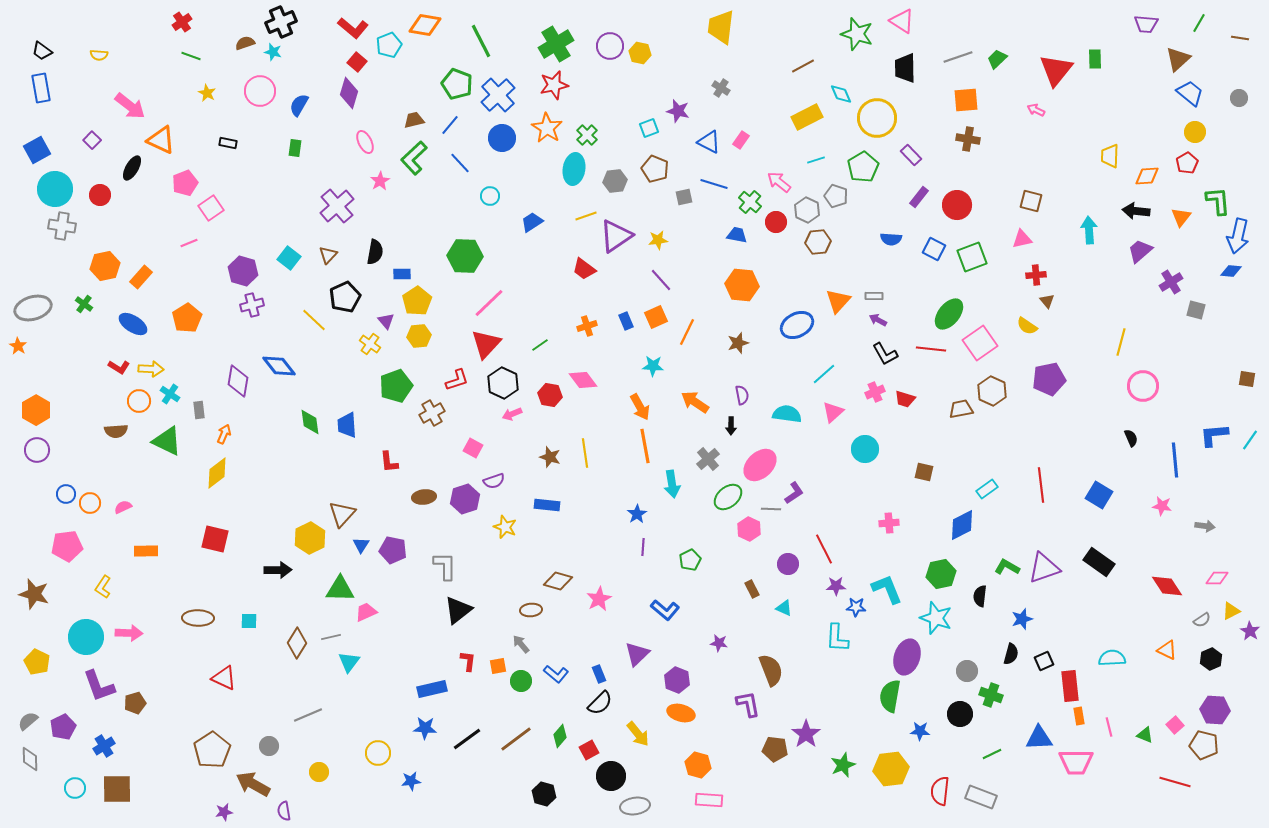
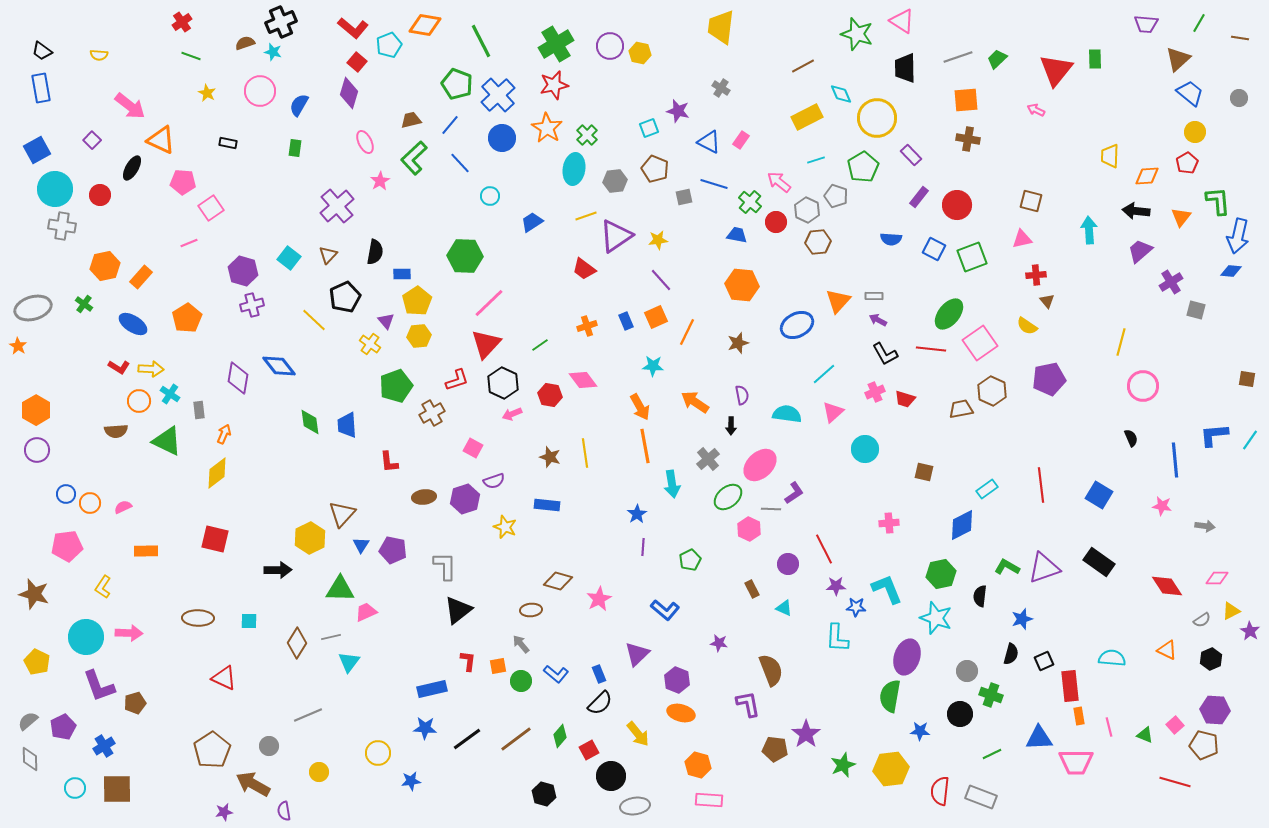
brown trapezoid at (414, 120): moved 3 px left
pink pentagon at (185, 183): moved 2 px left, 1 px up; rotated 25 degrees clockwise
purple diamond at (238, 381): moved 3 px up
cyan semicircle at (1112, 658): rotated 8 degrees clockwise
